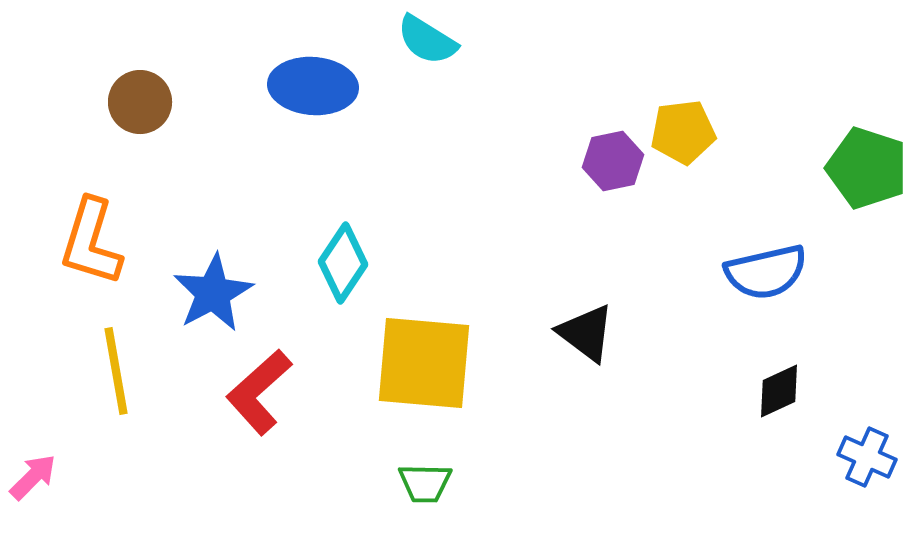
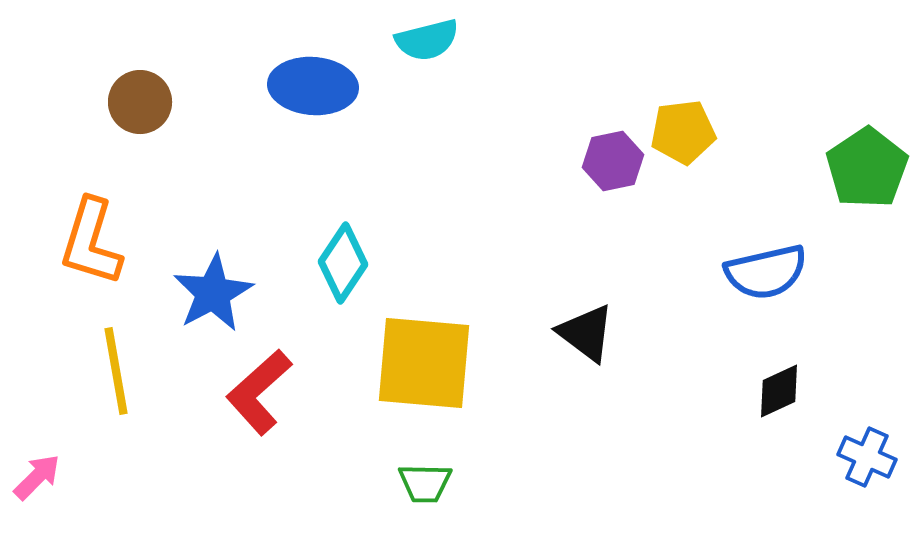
cyan semicircle: rotated 46 degrees counterclockwise
green pentagon: rotated 20 degrees clockwise
pink arrow: moved 4 px right
